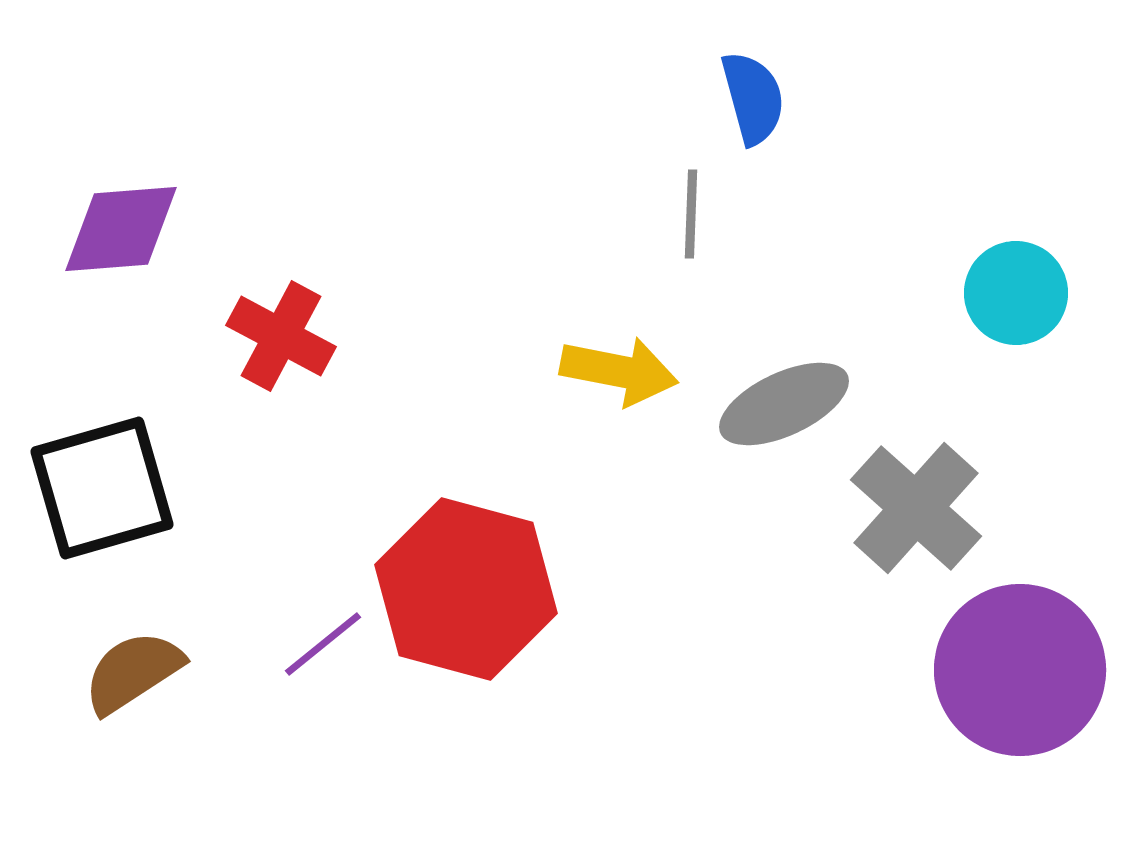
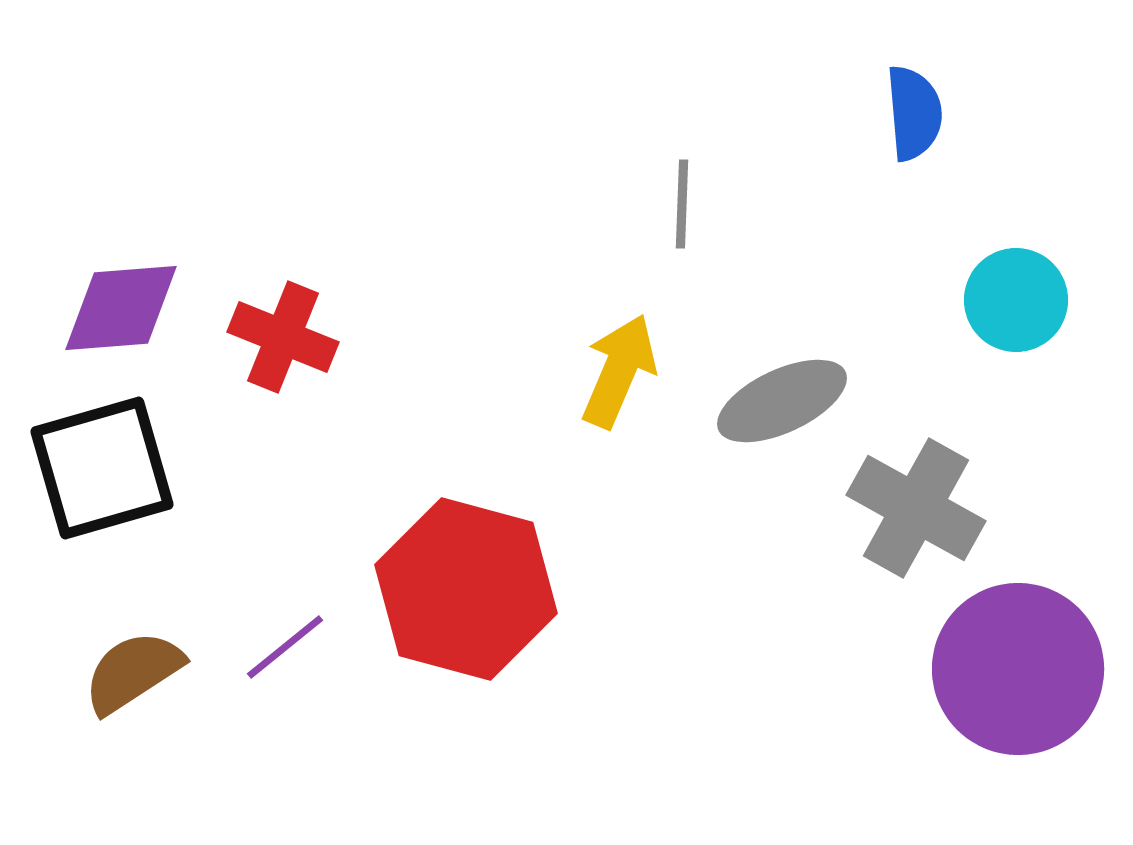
blue semicircle: moved 161 px right, 15 px down; rotated 10 degrees clockwise
gray line: moved 9 px left, 10 px up
purple diamond: moved 79 px down
cyan circle: moved 7 px down
red cross: moved 2 px right, 1 px down; rotated 6 degrees counterclockwise
yellow arrow: rotated 78 degrees counterclockwise
gray ellipse: moved 2 px left, 3 px up
black square: moved 20 px up
gray cross: rotated 13 degrees counterclockwise
purple line: moved 38 px left, 3 px down
purple circle: moved 2 px left, 1 px up
